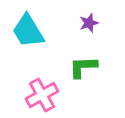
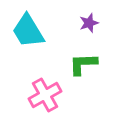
green L-shape: moved 3 px up
pink cross: moved 3 px right
